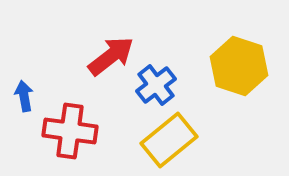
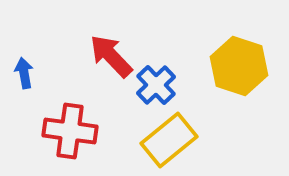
red arrow: rotated 96 degrees counterclockwise
blue cross: rotated 6 degrees counterclockwise
blue arrow: moved 23 px up
